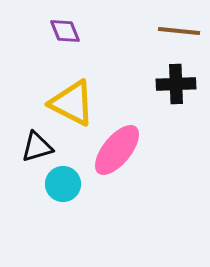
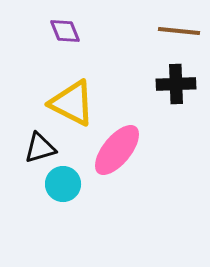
black triangle: moved 3 px right, 1 px down
